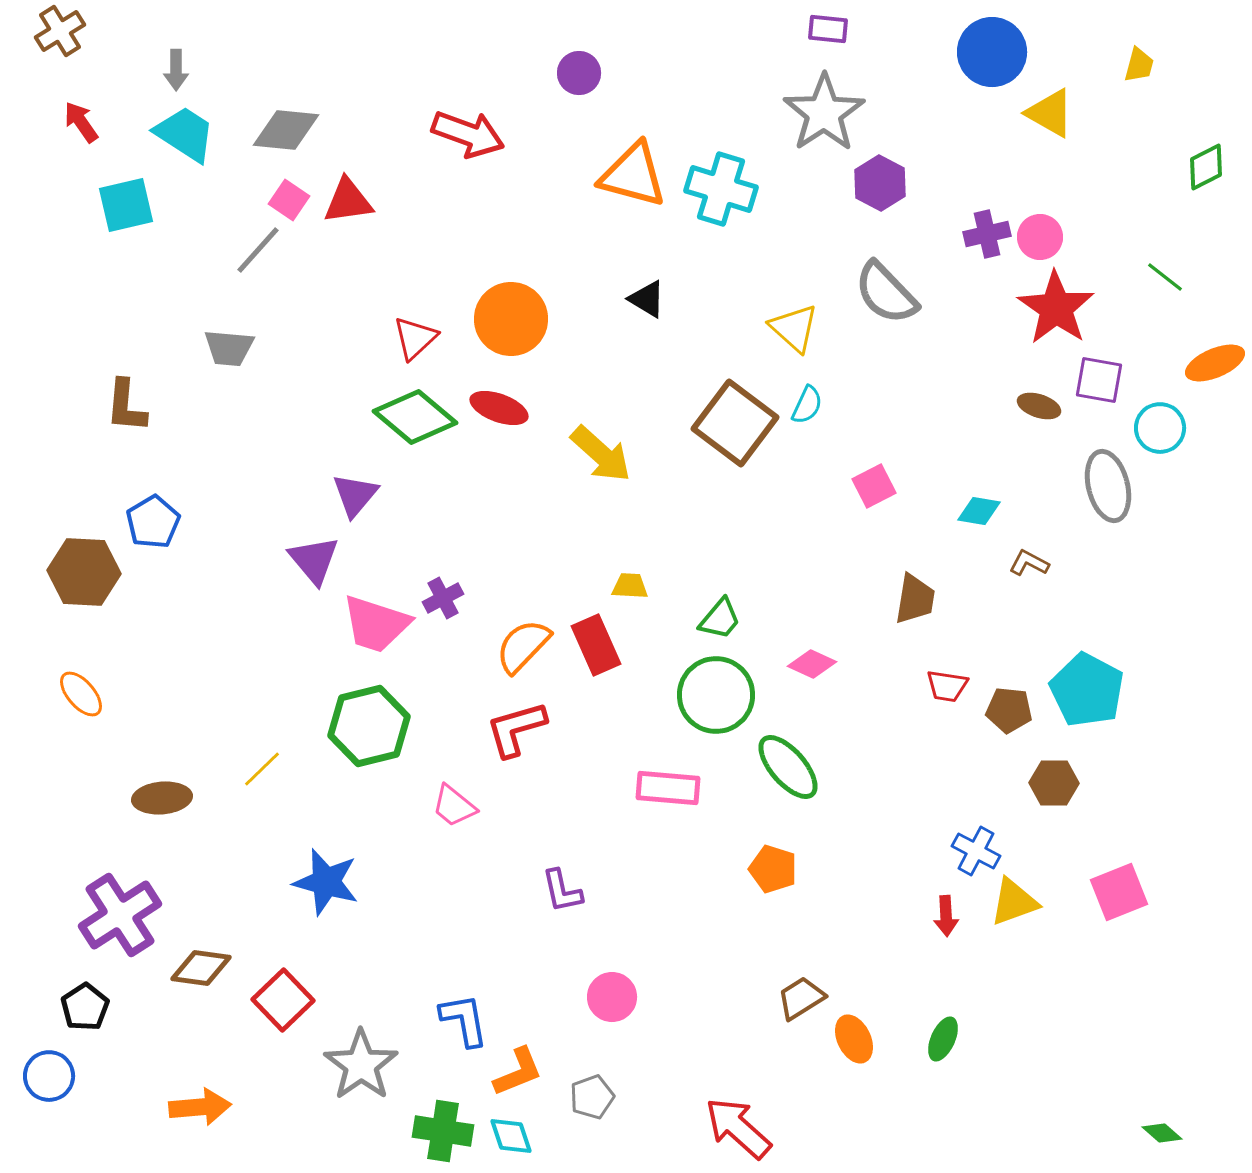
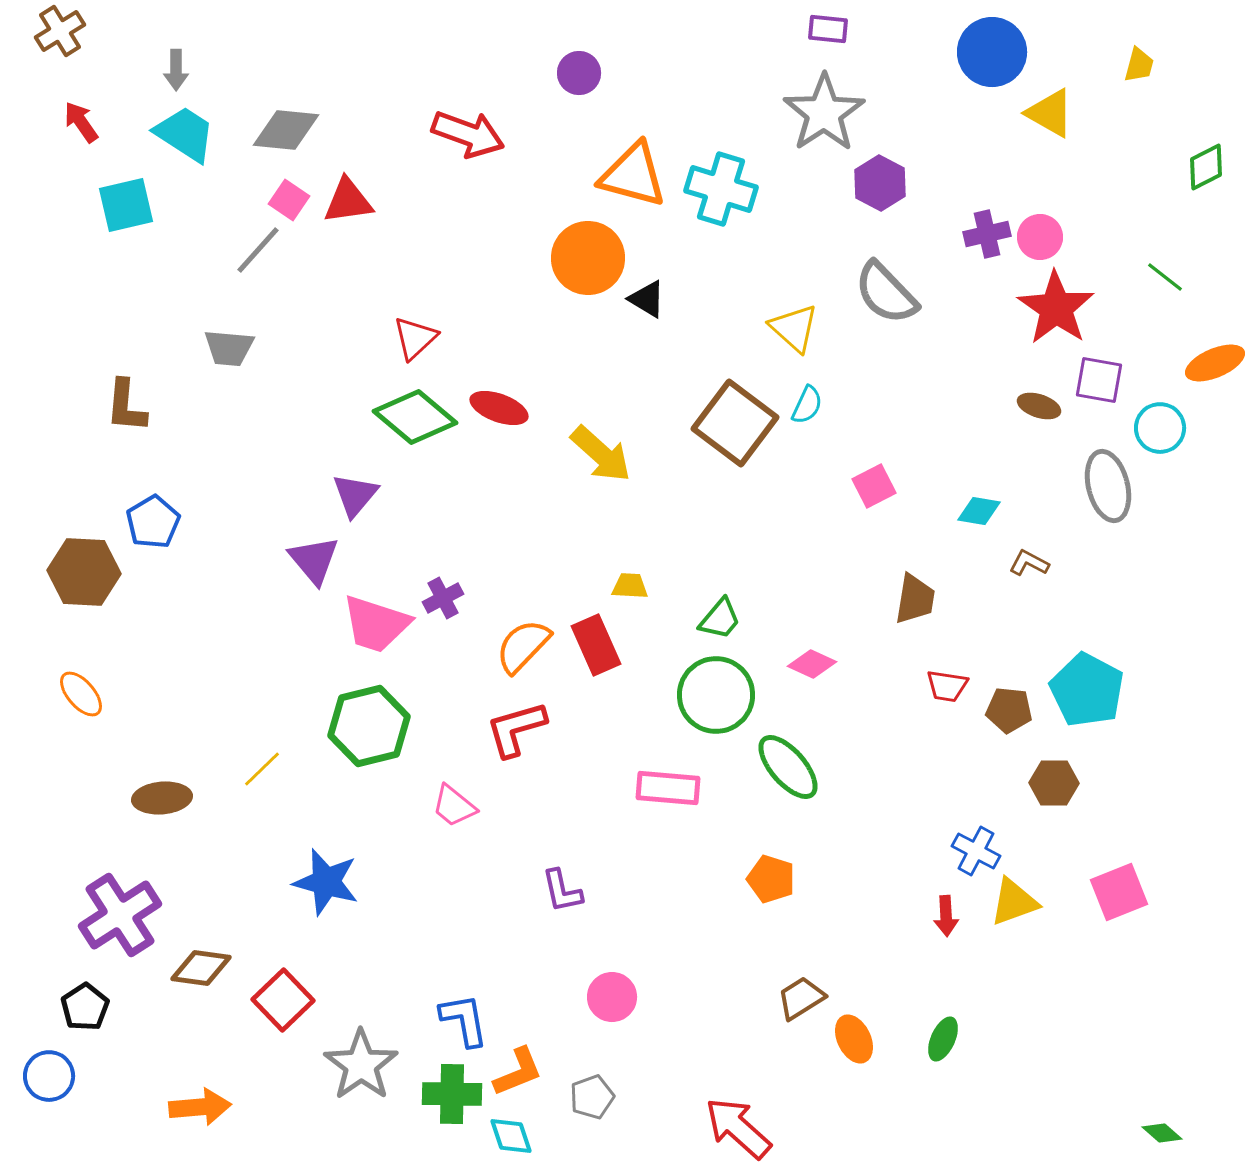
orange circle at (511, 319): moved 77 px right, 61 px up
orange pentagon at (773, 869): moved 2 px left, 10 px down
green cross at (443, 1131): moved 9 px right, 37 px up; rotated 8 degrees counterclockwise
